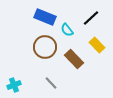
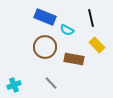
black line: rotated 60 degrees counterclockwise
cyan semicircle: rotated 24 degrees counterclockwise
brown rectangle: rotated 36 degrees counterclockwise
